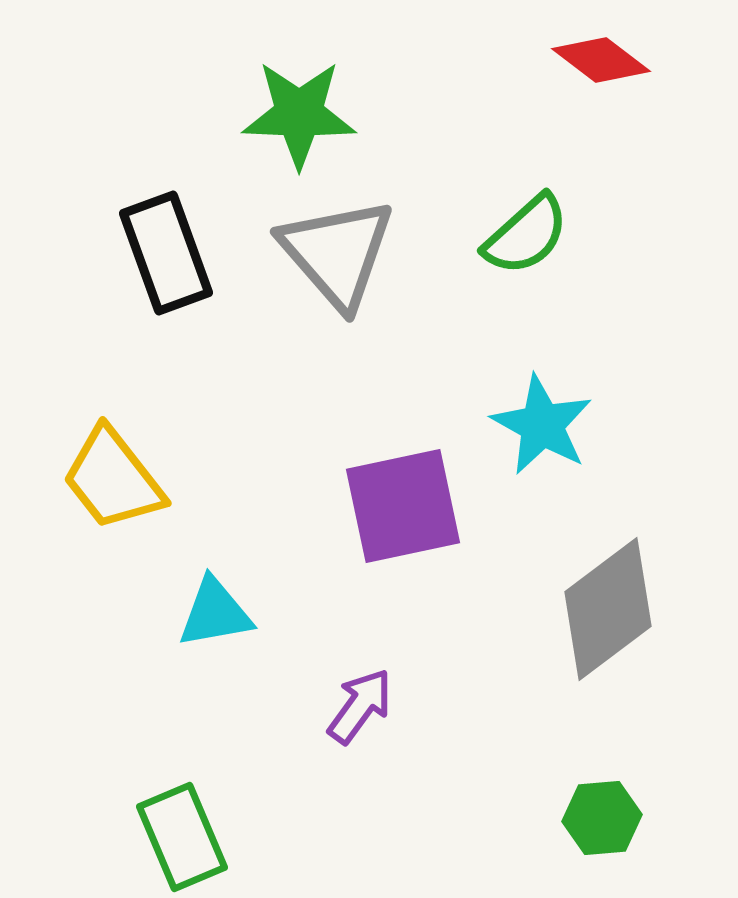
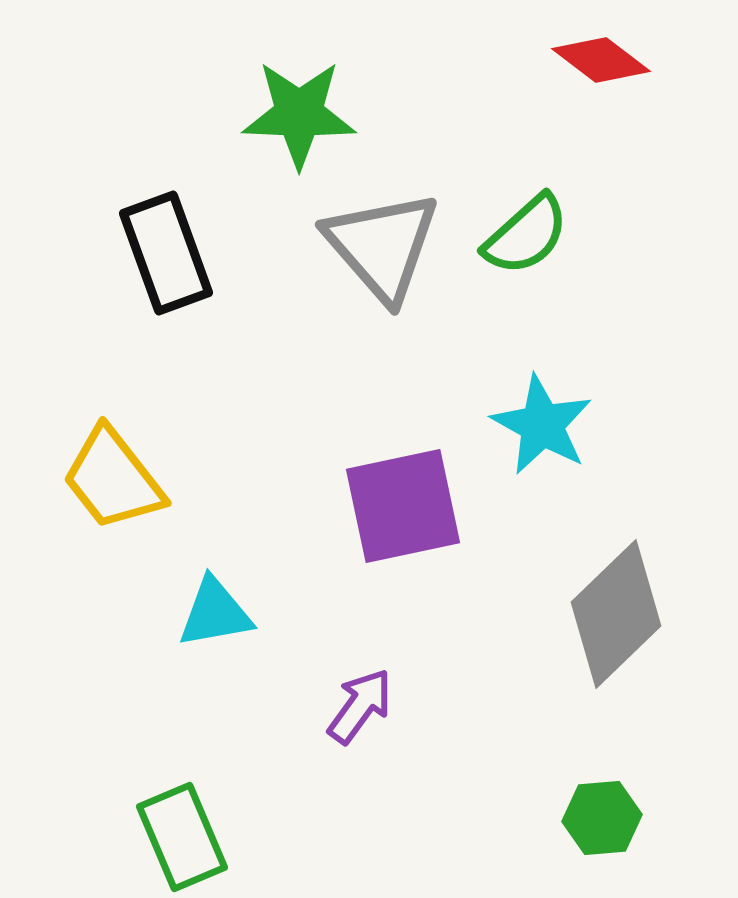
gray triangle: moved 45 px right, 7 px up
gray diamond: moved 8 px right, 5 px down; rotated 7 degrees counterclockwise
